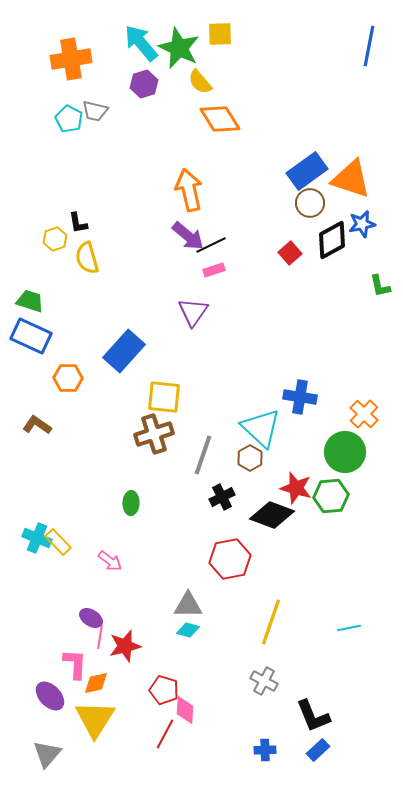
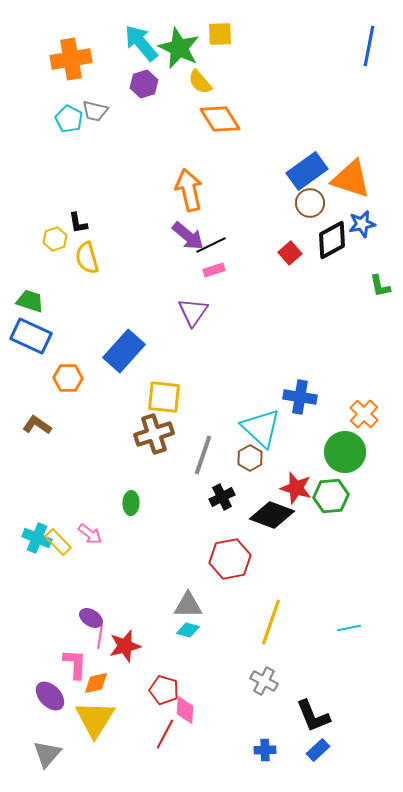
pink arrow at (110, 561): moved 20 px left, 27 px up
